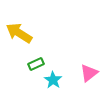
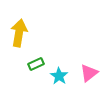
yellow arrow: rotated 68 degrees clockwise
cyan star: moved 6 px right, 4 px up
